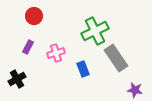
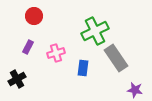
blue rectangle: moved 1 px up; rotated 28 degrees clockwise
